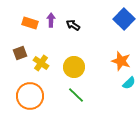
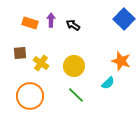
brown square: rotated 16 degrees clockwise
yellow circle: moved 1 px up
cyan semicircle: moved 21 px left
